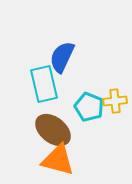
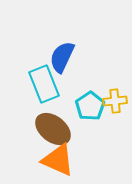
cyan rectangle: rotated 9 degrees counterclockwise
cyan pentagon: moved 1 px right, 1 px up; rotated 16 degrees clockwise
brown ellipse: moved 1 px up
orange triangle: rotated 9 degrees clockwise
